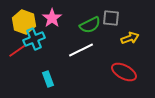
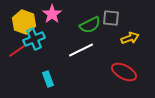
pink star: moved 4 px up
